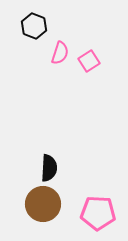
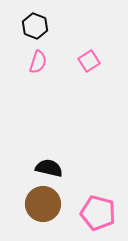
black hexagon: moved 1 px right
pink semicircle: moved 22 px left, 9 px down
black semicircle: rotated 80 degrees counterclockwise
pink pentagon: rotated 12 degrees clockwise
